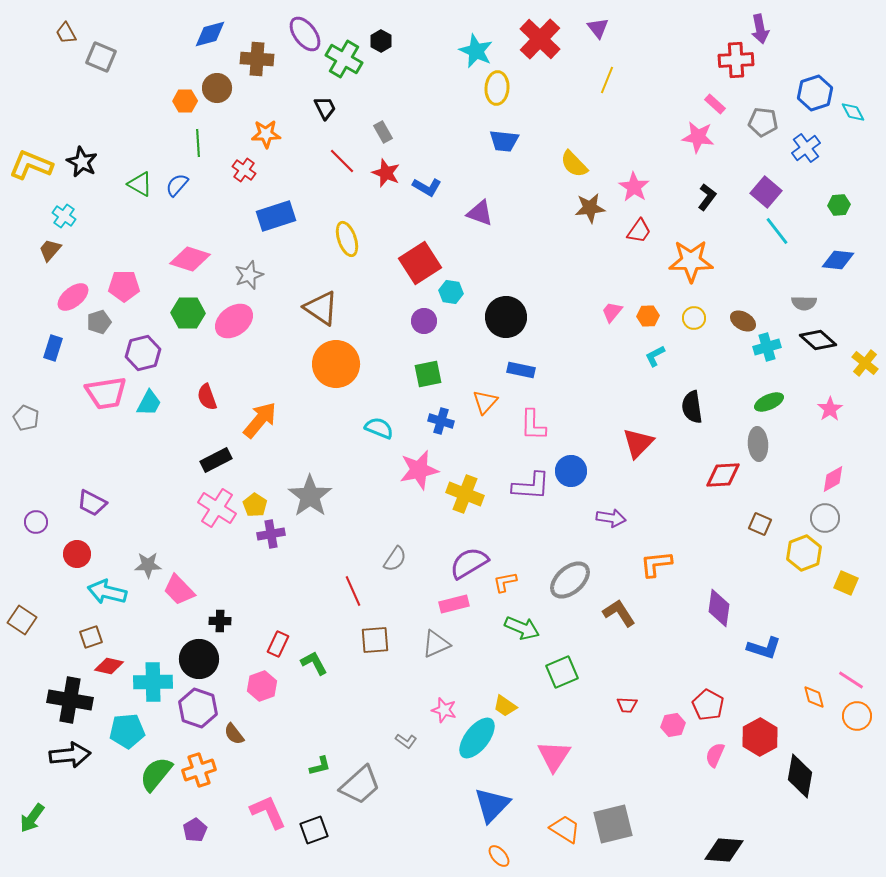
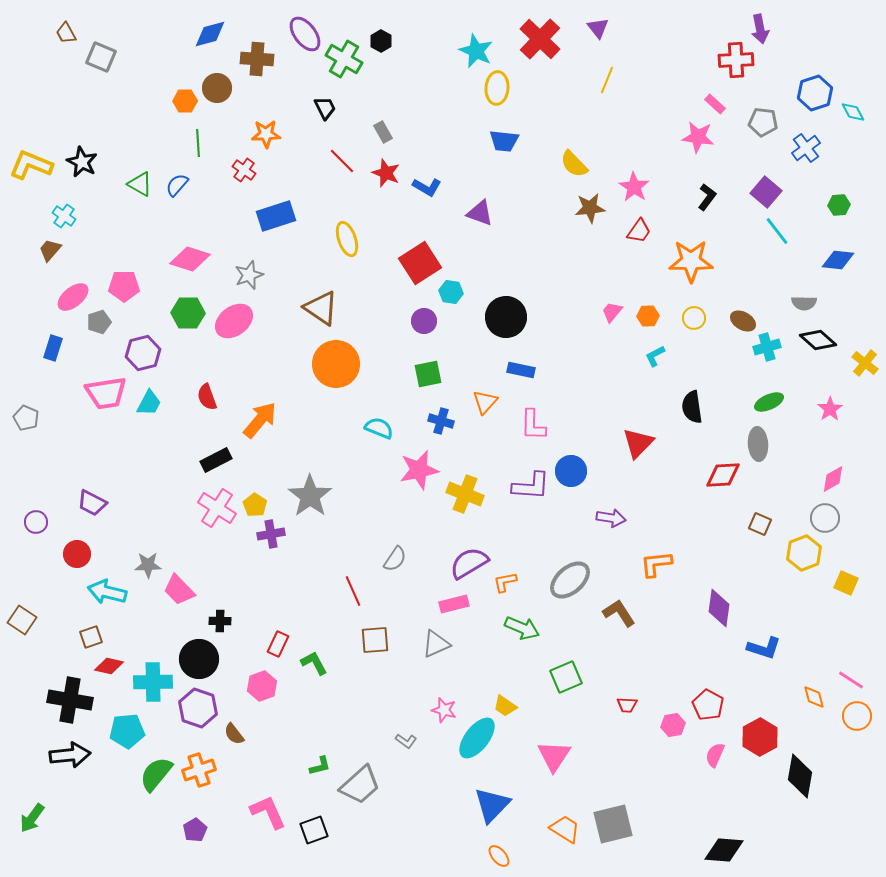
green square at (562, 672): moved 4 px right, 5 px down
